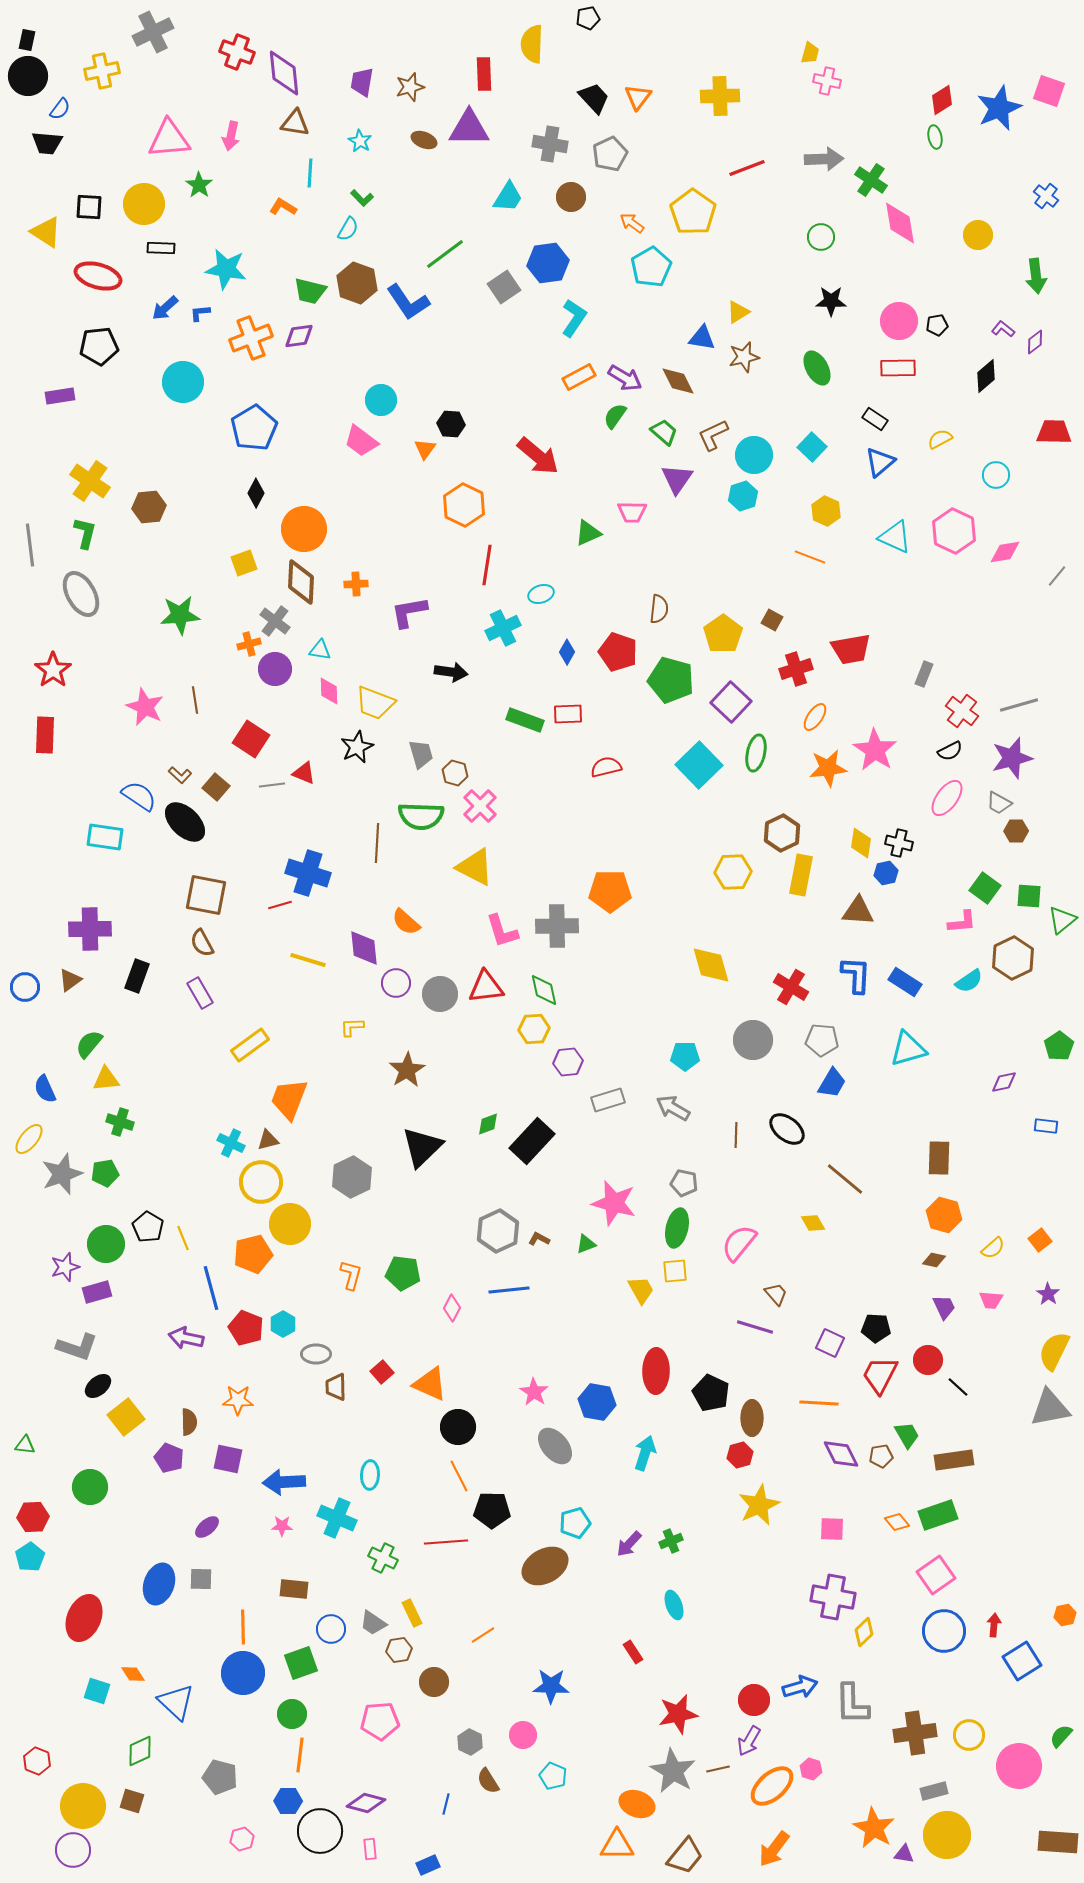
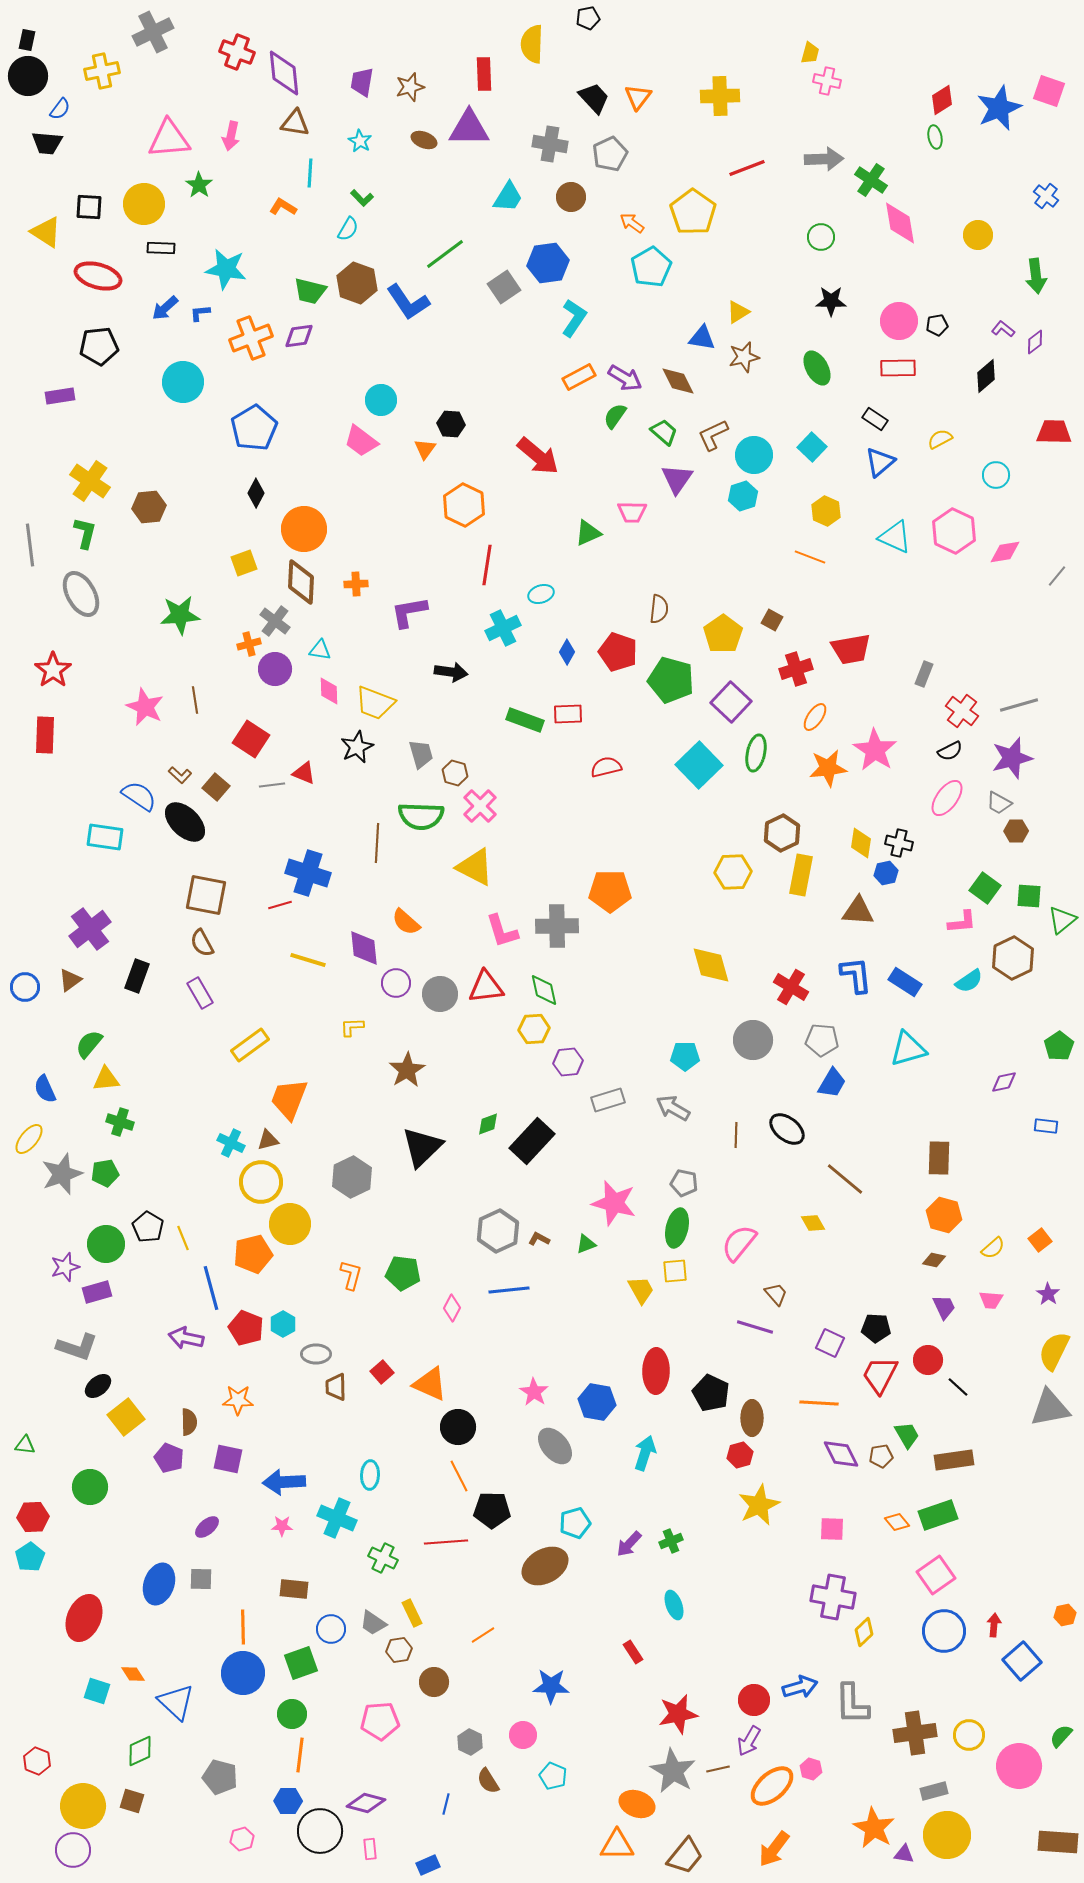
purple cross at (90, 929): rotated 36 degrees counterclockwise
blue L-shape at (856, 975): rotated 9 degrees counterclockwise
blue square at (1022, 1661): rotated 9 degrees counterclockwise
